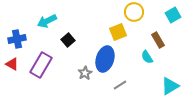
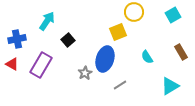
cyan arrow: rotated 150 degrees clockwise
brown rectangle: moved 23 px right, 12 px down
